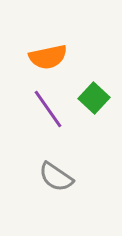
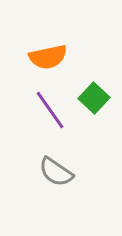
purple line: moved 2 px right, 1 px down
gray semicircle: moved 5 px up
